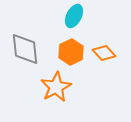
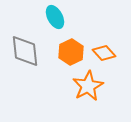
cyan ellipse: moved 19 px left, 1 px down; rotated 55 degrees counterclockwise
gray diamond: moved 2 px down
orange star: moved 32 px right, 1 px up
